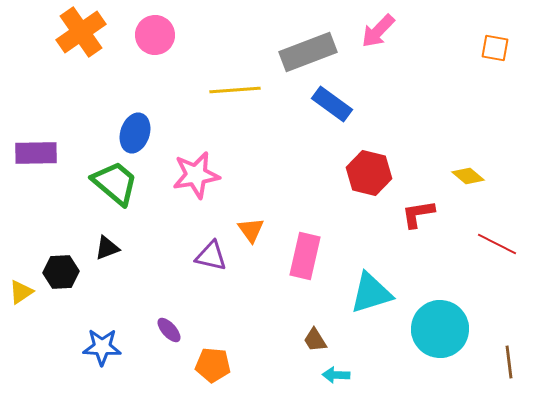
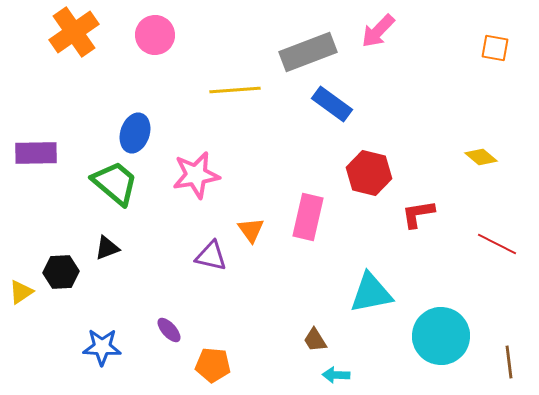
orange cross: moved 7 px left
yellow diamond: moved 13 px right, 19 px up
pink rectangle: moved 3 px right, 39 px up
cyan triangle: rotated 6 degrees clockwise
cyan circle: moved 1 px right, 7 px down
